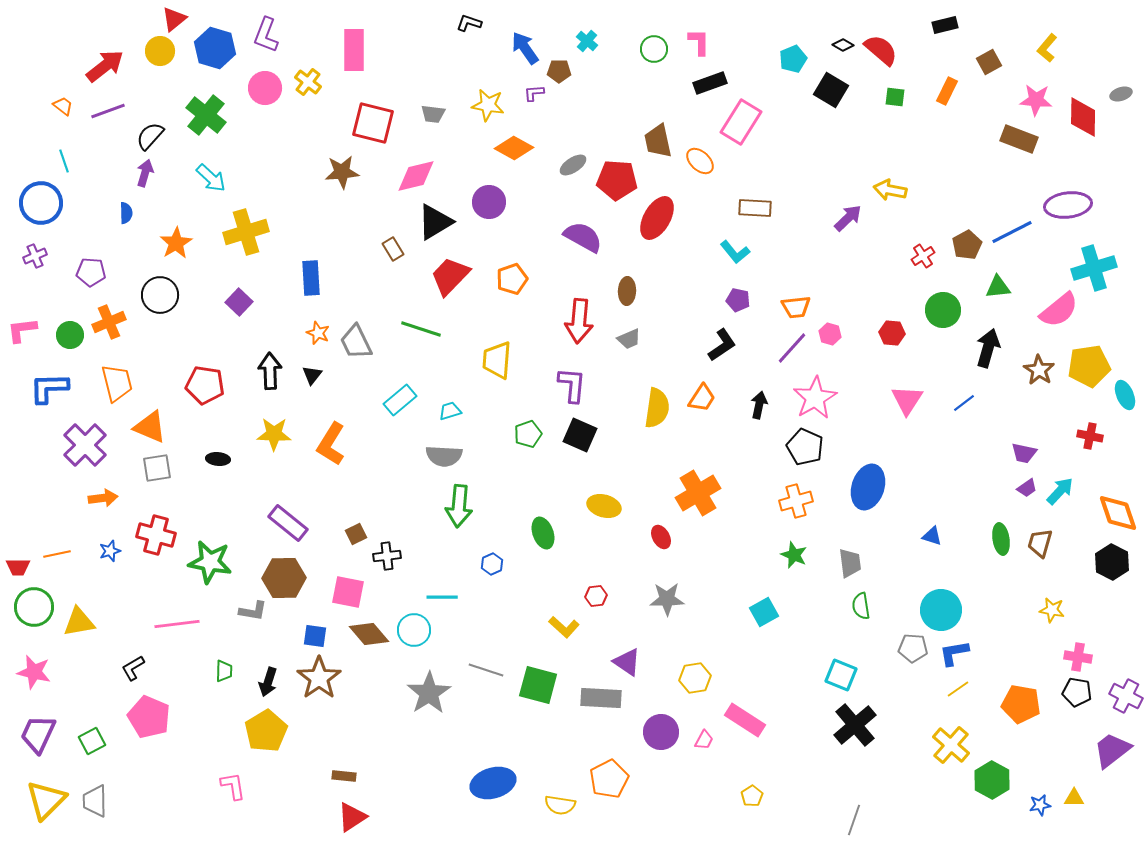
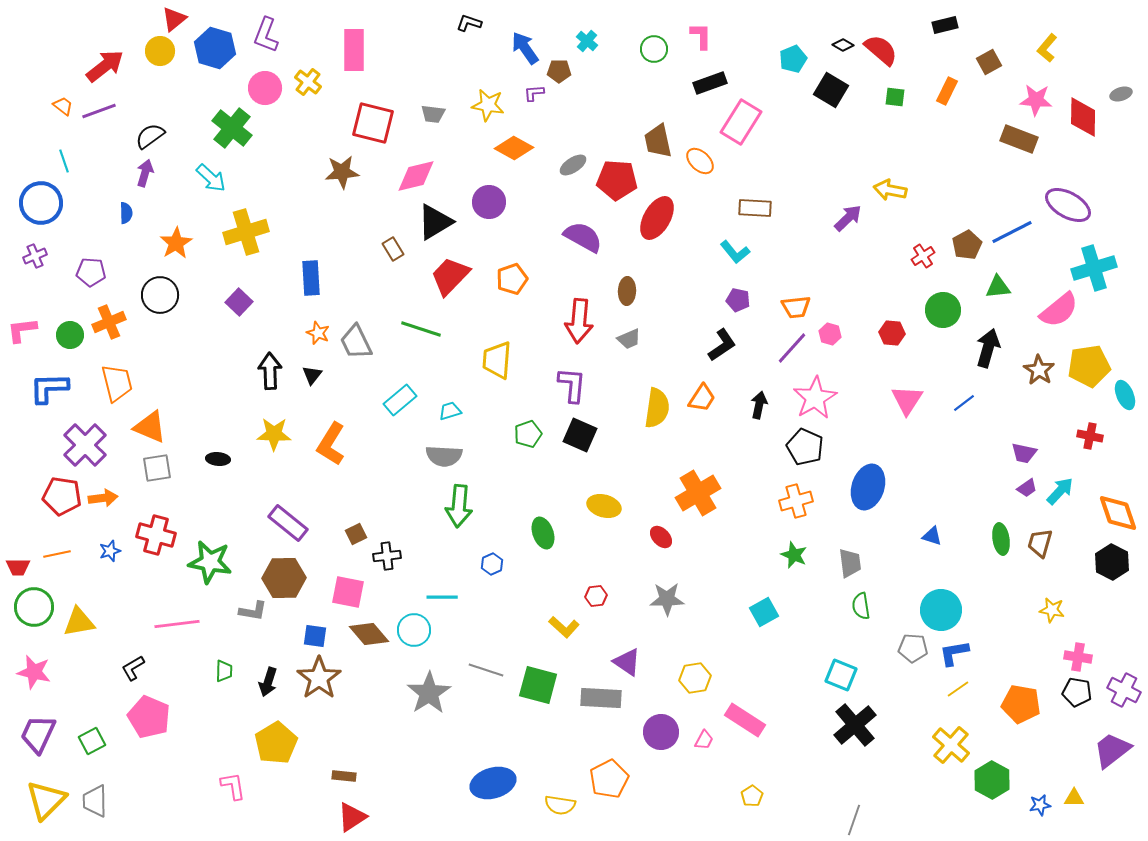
pink L-shape at (699, 42): moved 2 px right, 6 px up
purple line at (108, 111): moved 9 px left
green cross at (206, 115): moved 26 px right, 13 px down
black semicircle at (150, 136): rotated 12 degrees clockwise
purple ellipse at (1068, 205): rotated 36 degrees clockwise
red pentagon at (205, 385): moved 143 px left, 111 px down
red ellipse at (661, 537): rotated 15 degrees counterclockwise
purple cross at (1126, 696): moved 2 px left, 6 px up
yellow pentagon at (266, 731): moved 10 px right, 12 px down
